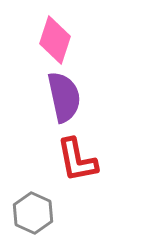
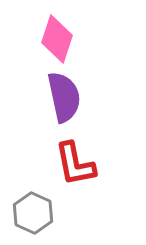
pink diamond: moved 2 px right, 1 px up
red L-shape: moved 2 px left, 4 px down
